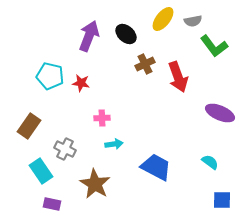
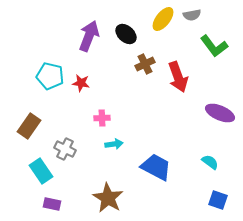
gray semicircle: moved 1 px left, 6 px up
brown star: moved 13 px right, 14 px down
blue square: moved 4 px left; rotated 18 degrees clockwise
